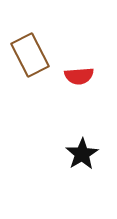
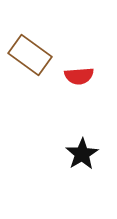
brown rectangle: rotated 27 degrees counterclockwise
